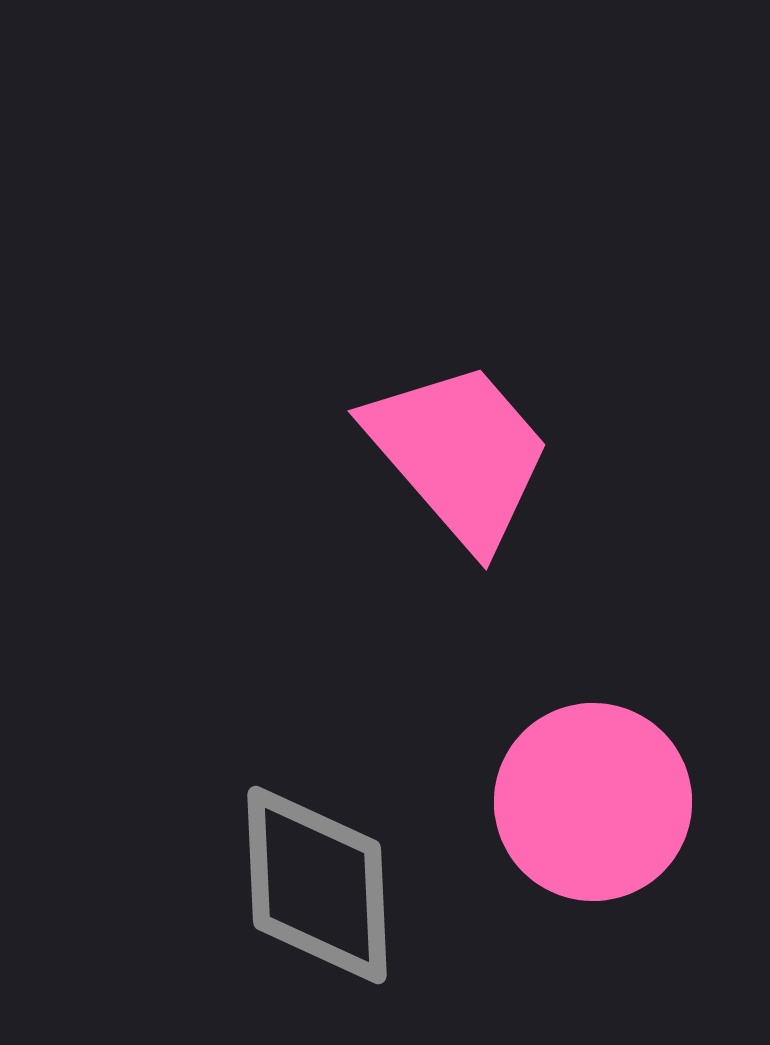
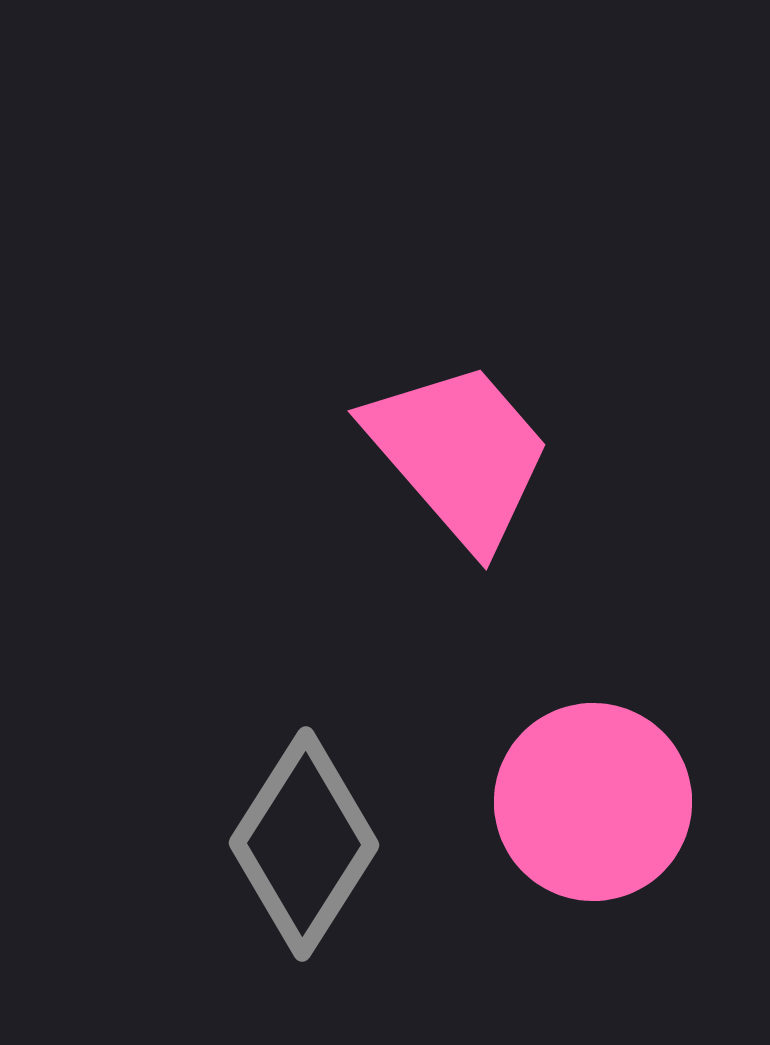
gray diamond: moved 13 px left, 41 px up; rotated 35 degrees clockwise
